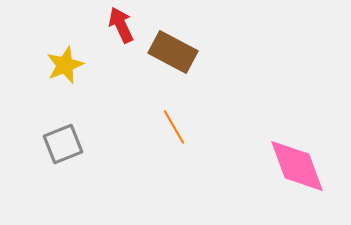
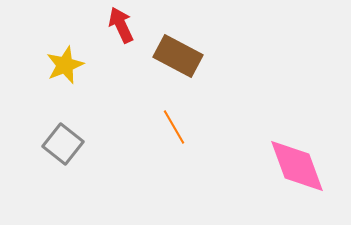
brown rectangle: moved 5 px right, 4 px down
gray square: rotated 30 degrees counterclockwise
